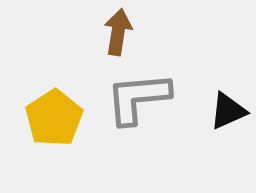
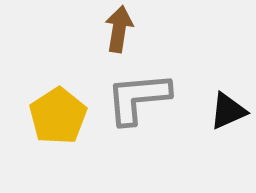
brown arrow: moved 1 px right, 3 px up
yellow pentagon: moved 4 px right, 2 px up
